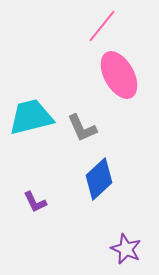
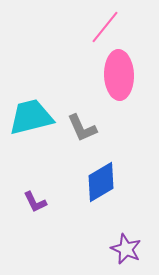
pink line: moved 3 px right, 1 px down
pink ellipse: rotated 27 degrees clockwise
blue diamond: moved 2 px right, 3 px down; rotated 12 degrees clockwise
